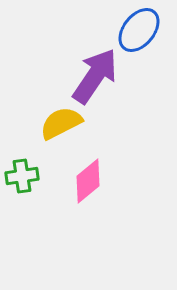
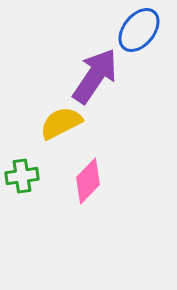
pink diamond: rotated 6 degrees counterclockwise
